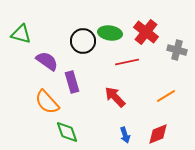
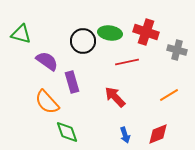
red cross: rotated 20 degrees counterclockwise
orange line: moved 3 px right, 1 px up
